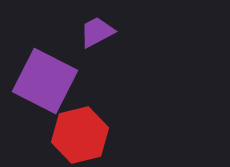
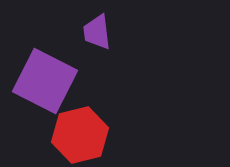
purple trapezoid: rotated 69 degrees counterclockwise
